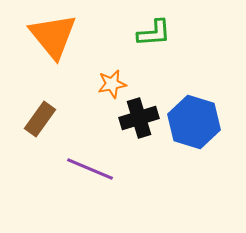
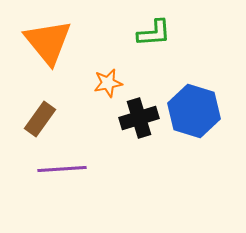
orange triangle: moved 5 px left, 6 px down
orange star: moved 4 px left, 1 px up
blue hexagon: moved 11 px up
purple line: moved 28 px left; rotated 27 degrees counterclockwise
